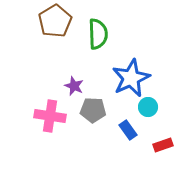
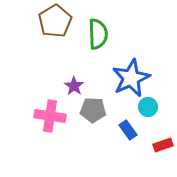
purple star: rotated 12 degrees clockwise
